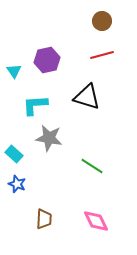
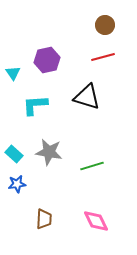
brown circle: moved 3 px right, 4 px down
red line: moved 1 px right, 2 px down
cyan triangle: moved 1 px left, 2 px down
gray star: moved 14 px down
green line: rotated 50 degrees counterclockwise
blue star: rotated 30 degrees counterclockwise
